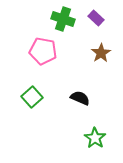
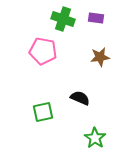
purple rectangle: rotated 35 degrees counterclockwise
brown star: moved 1 px left, 4 px down; rotated 24 degrees clockwise
green square: moved 11 px right, 15 px down; rotated 30 degrees clockwise
